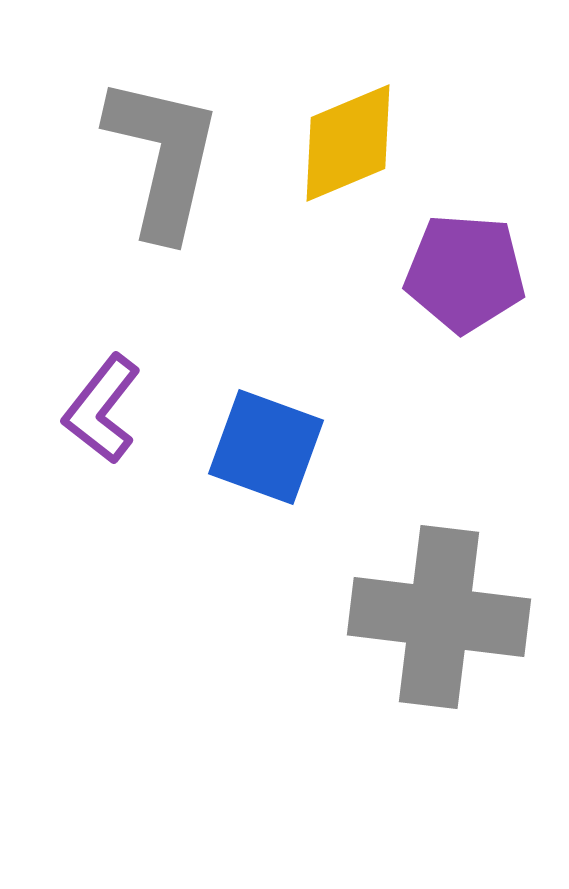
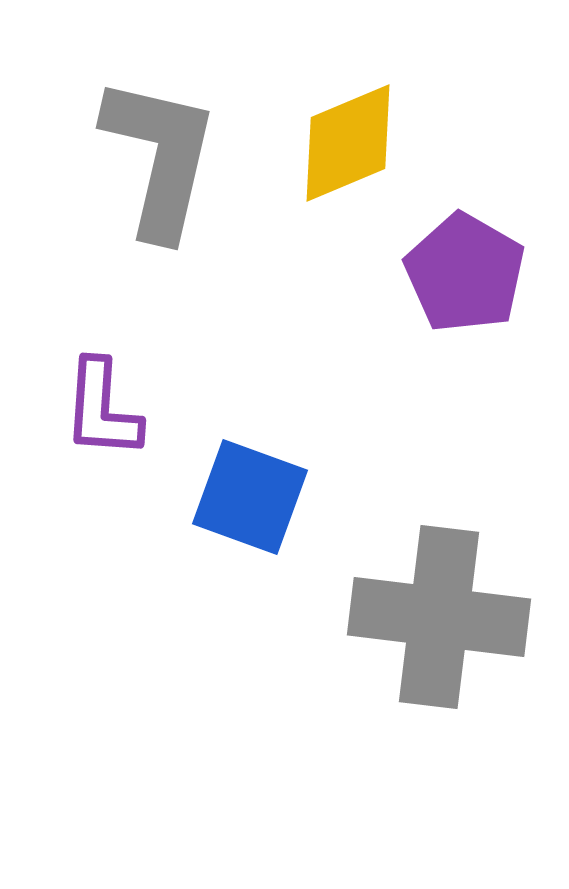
gray L-shape: moved 3 px left
purple pentagon: rotated 26 degrees clockwise
purple L-shape: rotated 34 degrees counterclockwise
blue square: moved 16 px left, 50 px down
